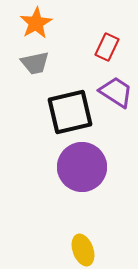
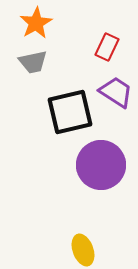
gray trapezoid: moved 2 px left, 1 px up
purple circle: moved 19 px right, 2 px up
